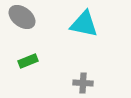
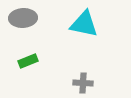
gray ellipse: moved 1 px right, 1 px down; rotated 40 degrees counterclockwise
